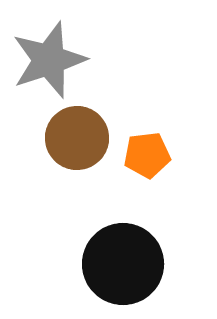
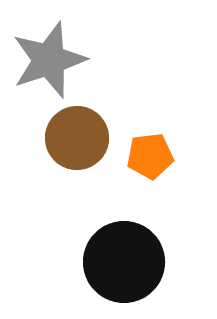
orange pentagon: moved 3 px right, 1 px down
black circle: moved 1 px right, 2 px up
